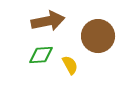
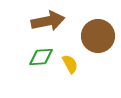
green diamond: moved 2 px down
yellow semicircle: moved 1 px up
